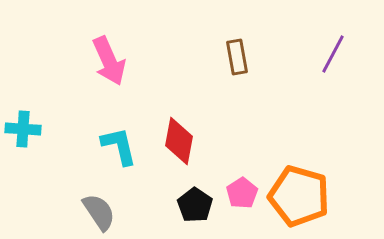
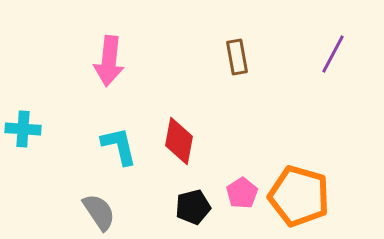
pink arrow: rotated 30 degrees clockwise
black pentagon: moved 2 px left, 2 px down; rotated 24 degrees clockwise
